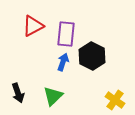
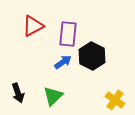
purple rectangle: moved 2 px right
blue arrow: rotated 36 degrees clockwise
